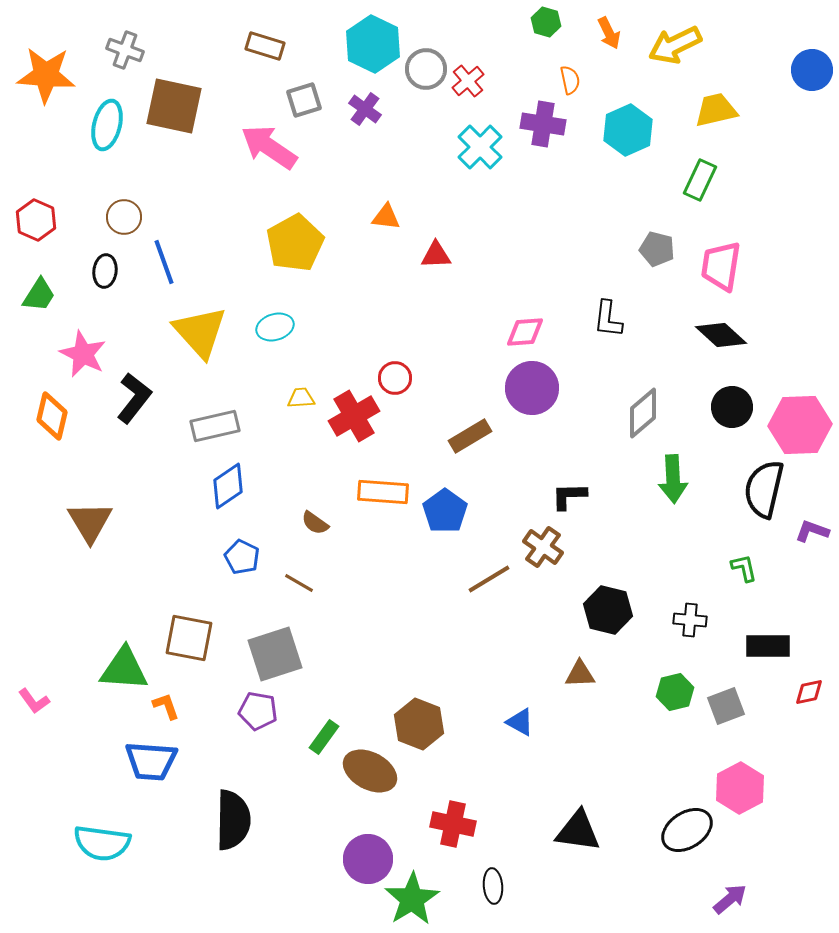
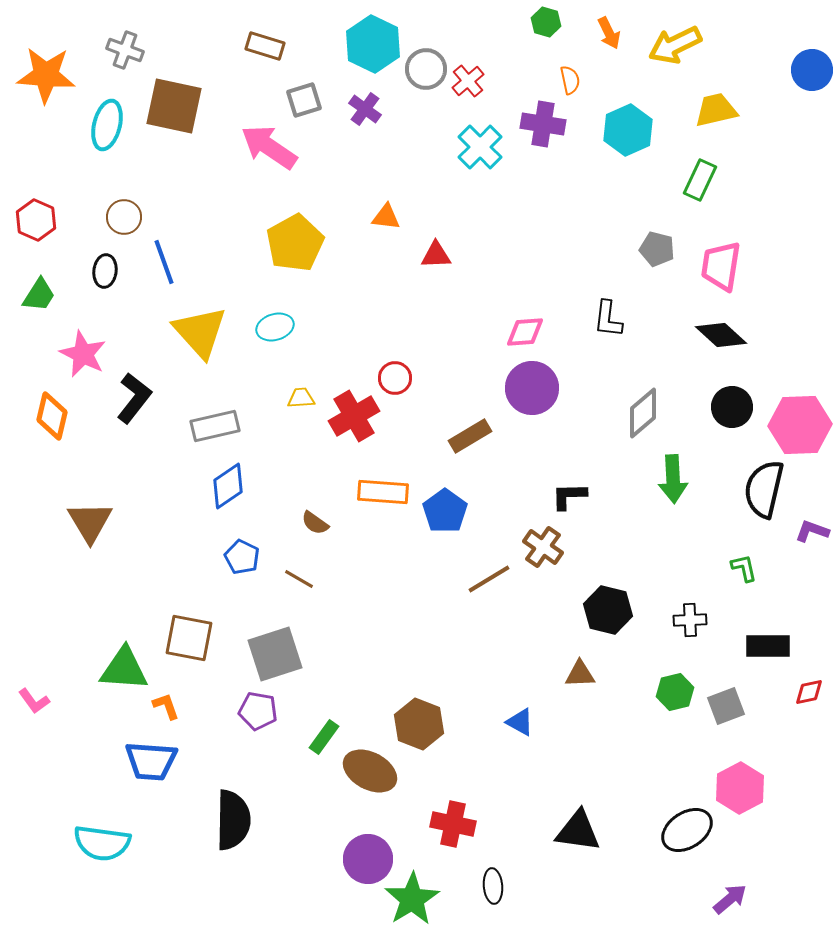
brown line at (299, 583): moved 4 px up
black cross at (690, 620): rotated 8 degrees counterclockwise
